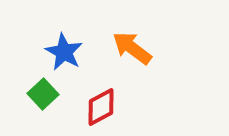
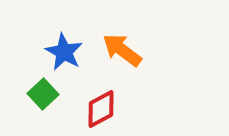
orange arrow: moved 10 px left, 2 px down
red diamond: moved 2 px down
